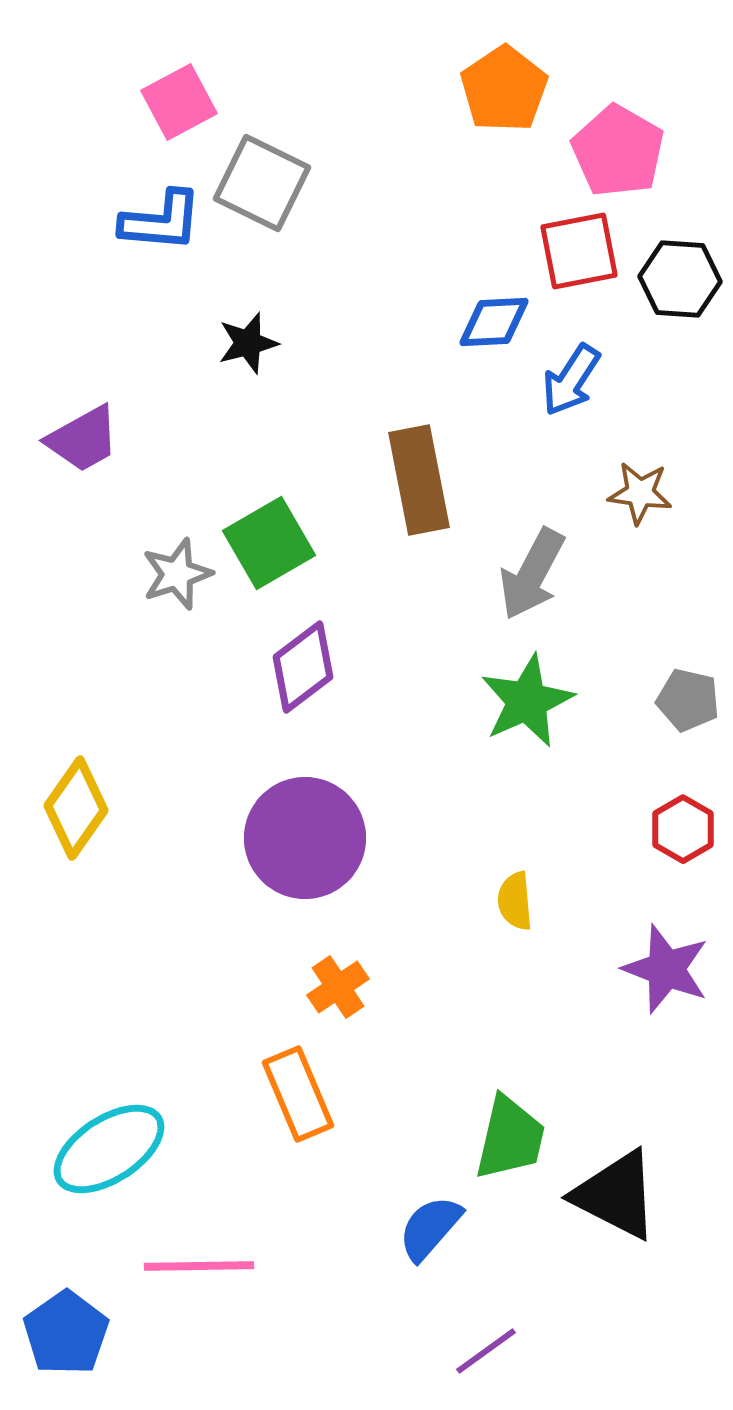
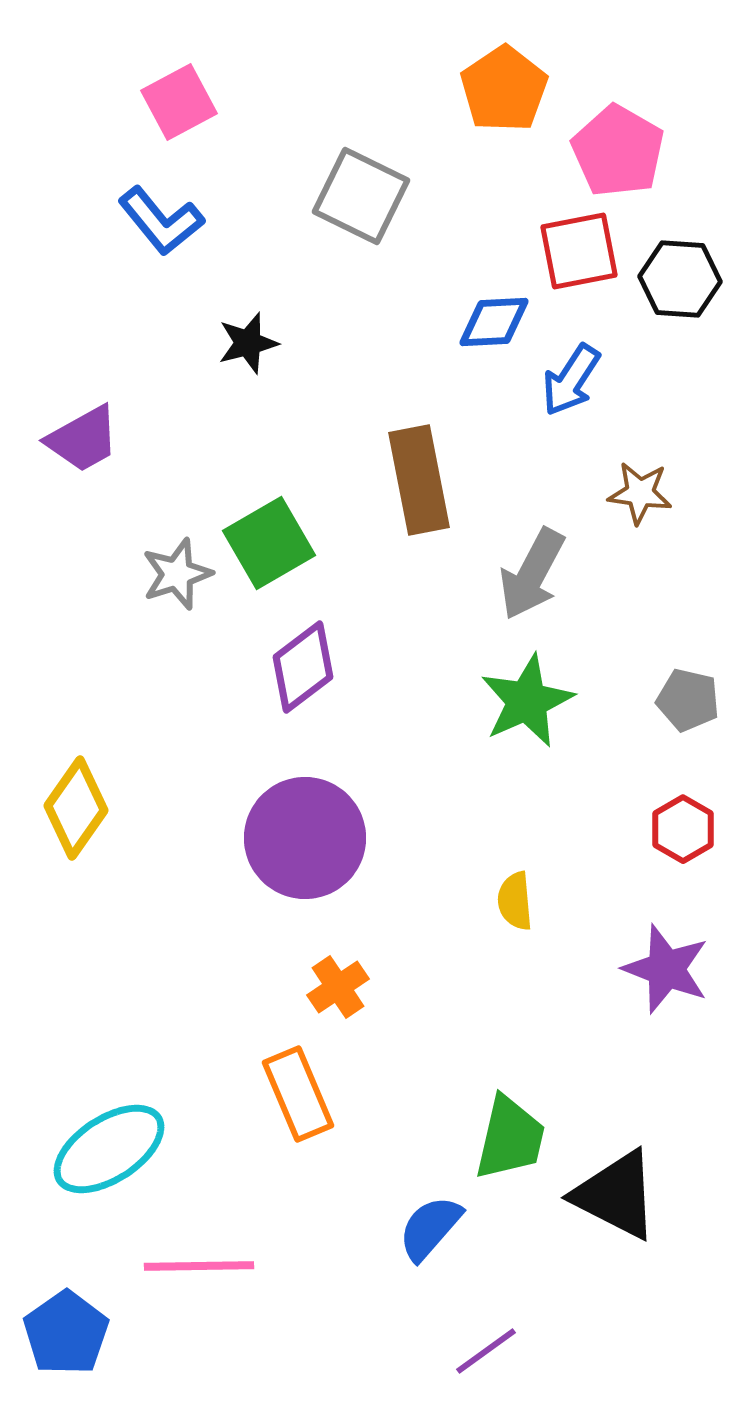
gray square: moved 99 px right, 13 px down
blue L-shape: rotated 46 degrees clockwise
